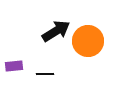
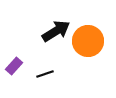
purple rectangle: rotated 42 degrees counterclockwise
black line: rotated 18 degrees counterclockwise
